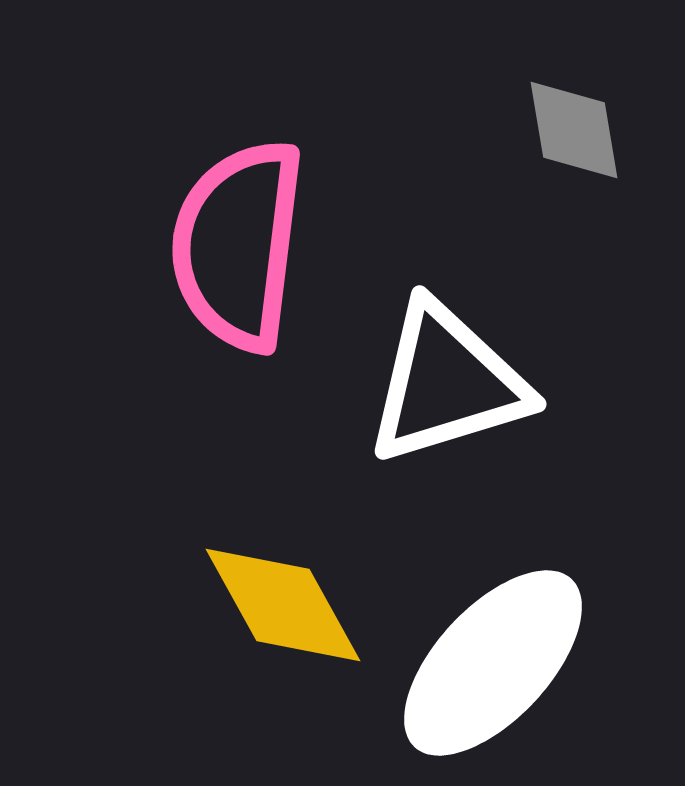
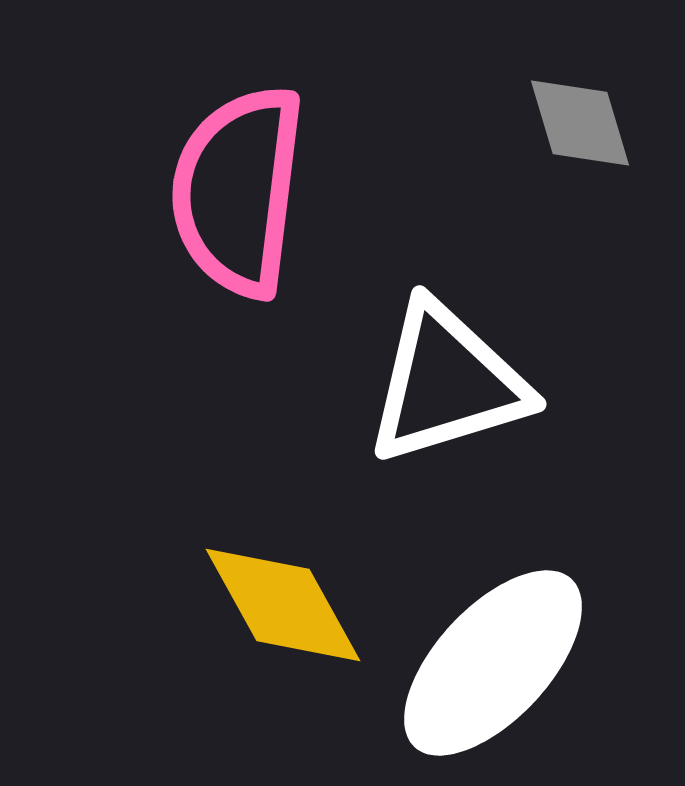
gray diamond: moved 6 px right, 7 px up; rotated 7 degrees counterclockwise
pink semicircle: moved 54 px up
